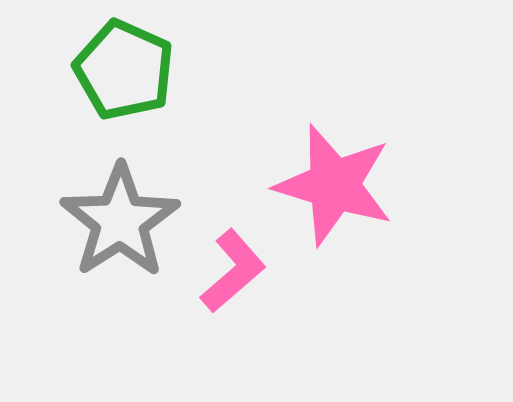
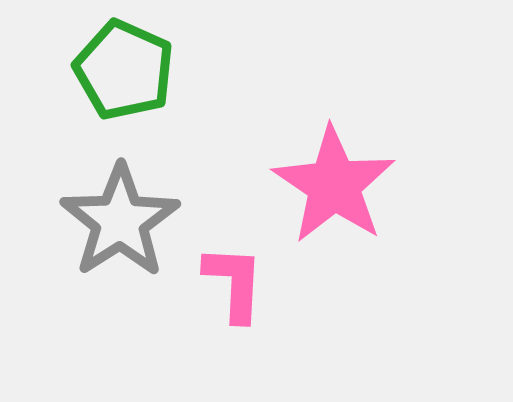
pink star: rotated 17 degrees clockwise
pink L-shape: moved 1 px right, 12 px down; rotated 46 degrees counterclockwise
